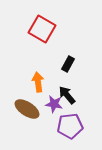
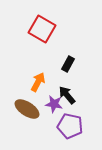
orange arrow: rotated 36 degrees clockwise
purple pentagon: rotated 20 degrees clockwise
